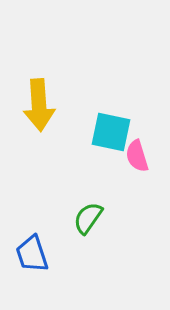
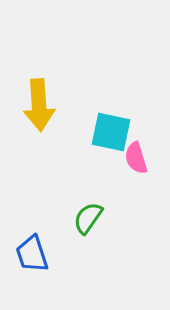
pink semicircle: moved 1 px left, 2 px down
